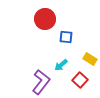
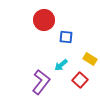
red circle: moved 1 px left, 1 px down
